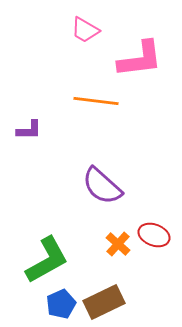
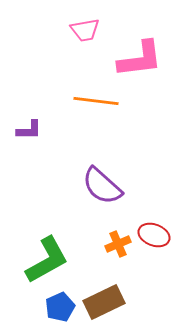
pink trapezoid: rotated 40 degrees counterclockwise
orange cross: rotated 25 degrees clockwise
blue pentagon: moved 1 px left, 3 px down
